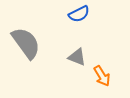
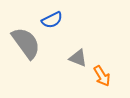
blue semicircle: moved 27 px left, 6 px down
gray triangle: moved 1 px right, 1 px down
